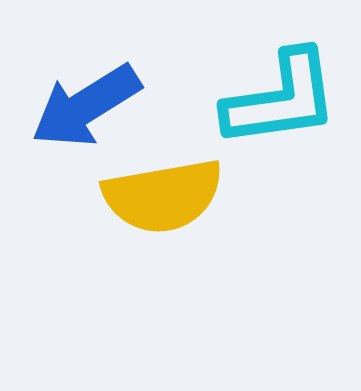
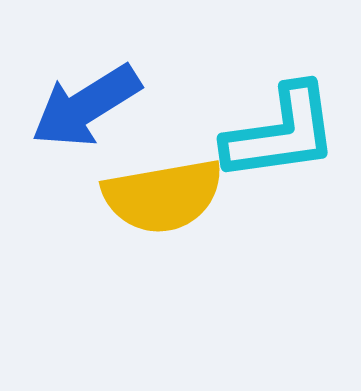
cyan L-shape: moved 34 px down
